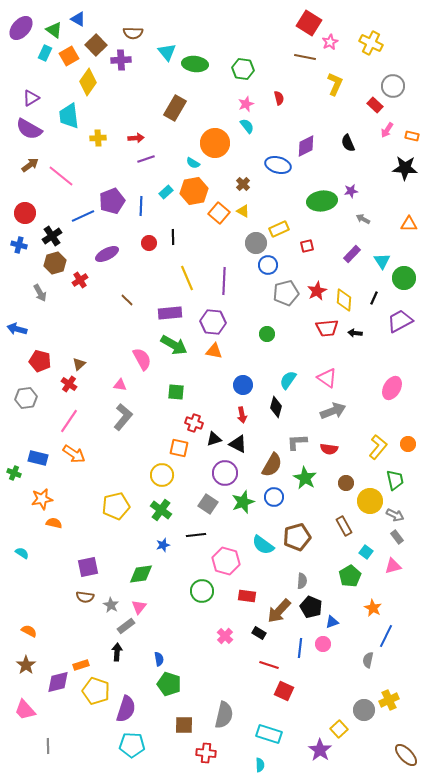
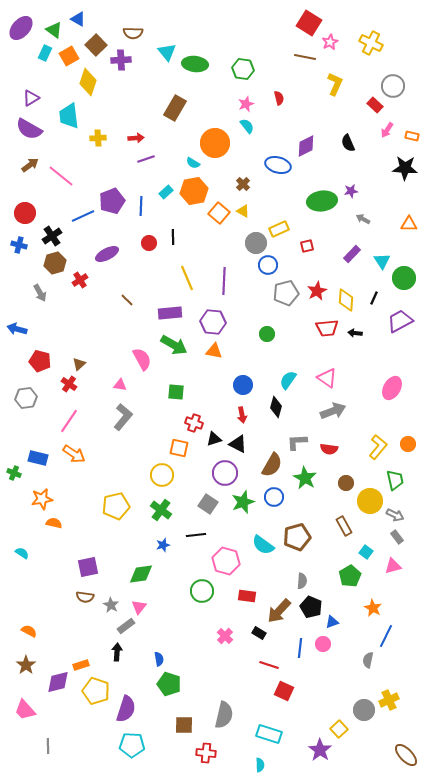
yellow diamond at (88, 82): rotated 16 degrees counterclockwise
yellow diamond at (344, 300): moved 2 px right
